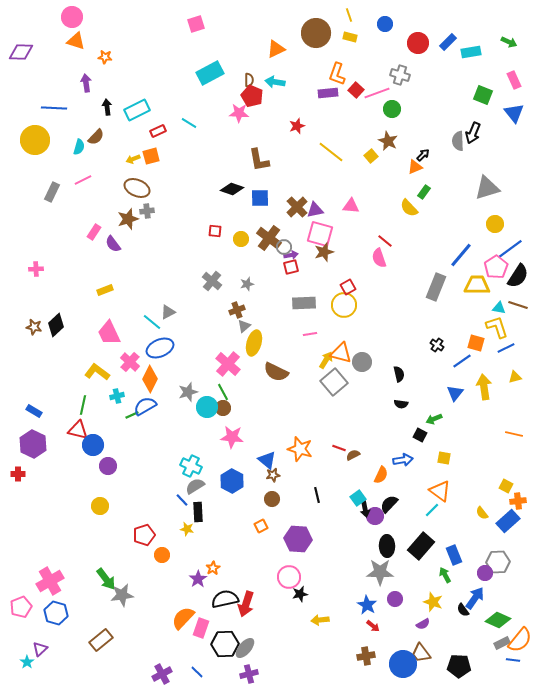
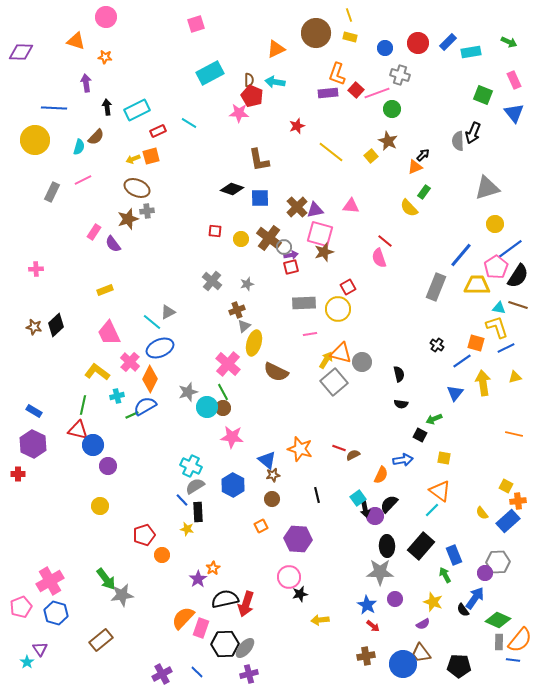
pink circle at (72, 17): moved 34 px right
blue circle at (385, 24): moved 24 px down
yellow circle at (344, 305): moved 6 px left, 4 px down
yellow arrow at (484, 387): moved 1 px left, 4 px up
blue hexagon at (232, 481): moved 1 px right, 4 px down
gray rectangle at (502, 643): moved 3 px left, 1 px up; rotated 63 degrees counterclockwise
purple triangle at (40, 649): rotated 21 degrees counterclockwise
